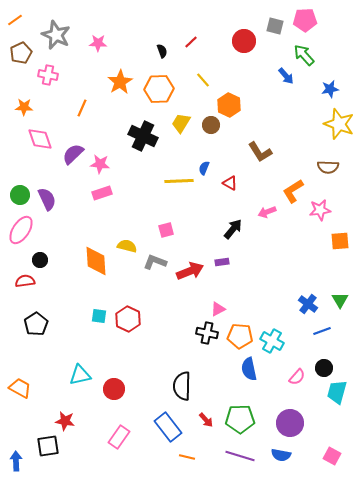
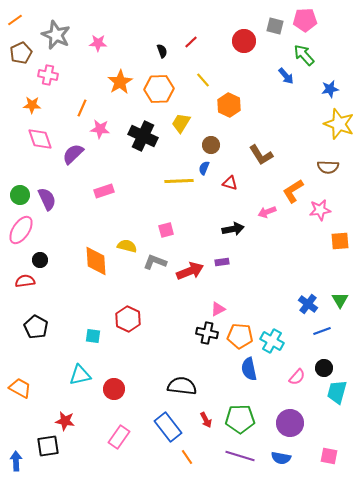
orange star at (24, 107): moved 8 px right, 2 px up
brown circle at (211, 125): moved 20 px down
brown L-shape at (260, 152): moved 1 px right, 3 px down
pink star at (100, 164): moved 35 px up
red triangle at (230, 183): rotated 14 degrees counterclockwise
pink rectangle at (102, 193): moved 2 px right, 2 px up
black arrow at (233, 229): rotated 40 degrees clockwise
cyan square at (99, 316): moved 6 px left, 20 px down
black pentagon at (36, 324): moved 3 px down; rotated 10 degrees counterclockwise
black semicircle at (182, 386): rotated 96 degrees clockwise
red arrow at (206, 420): rotated 14 degrees clockwise
blue semicircle at (281, 455): moved 3 px down
pink square at (332, 456): moved 3 px left; rotated 18 degrees counterclockwise
orange line at (187, 457): rotated 42 degrees clockwise
